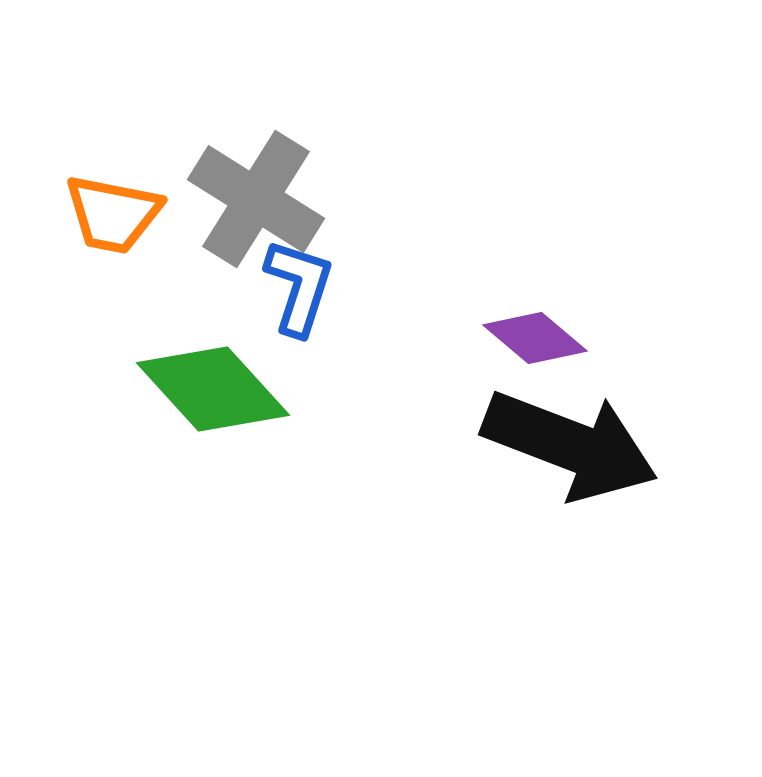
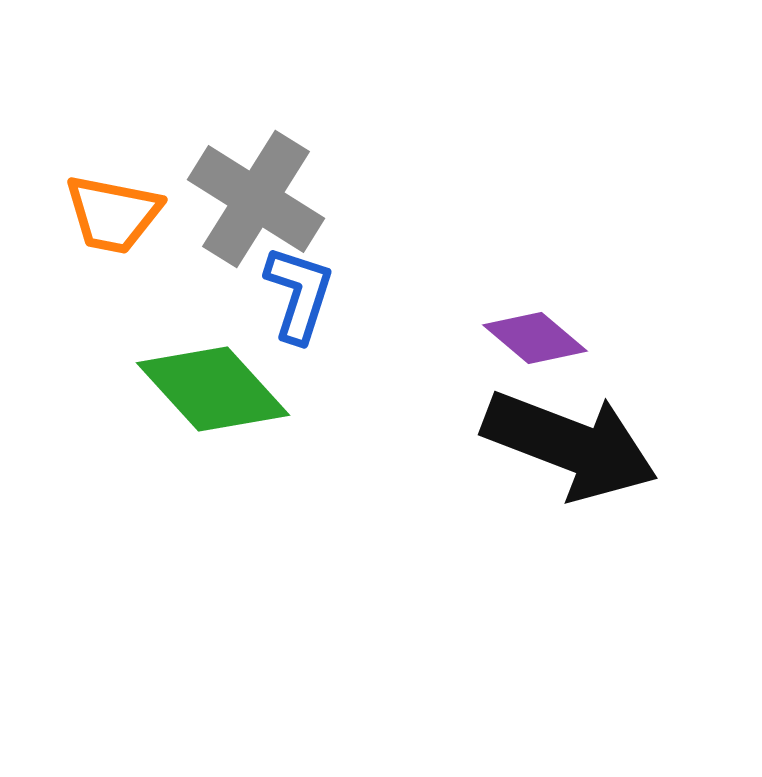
blue L-shape: moved 7 px down
